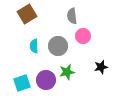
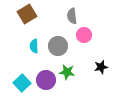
pink circle: moved 1 px right, 1 px up
green star: rotated 21 degrees clockwise
cyan square: rotated 24 degrees counterclockwise
